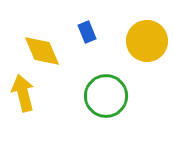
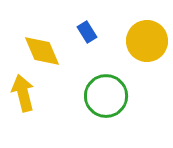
blue rectangle: rotated 10 degrees counterclockwise
